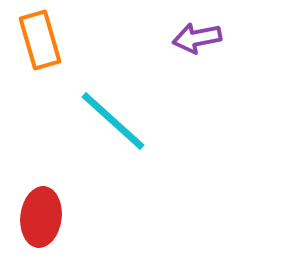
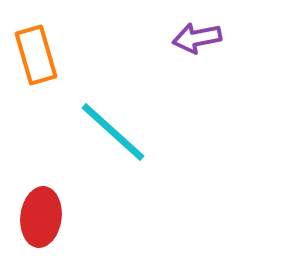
orange rectangle: moved 4 px left, 15 px down
cyan line: moved 11 px down
